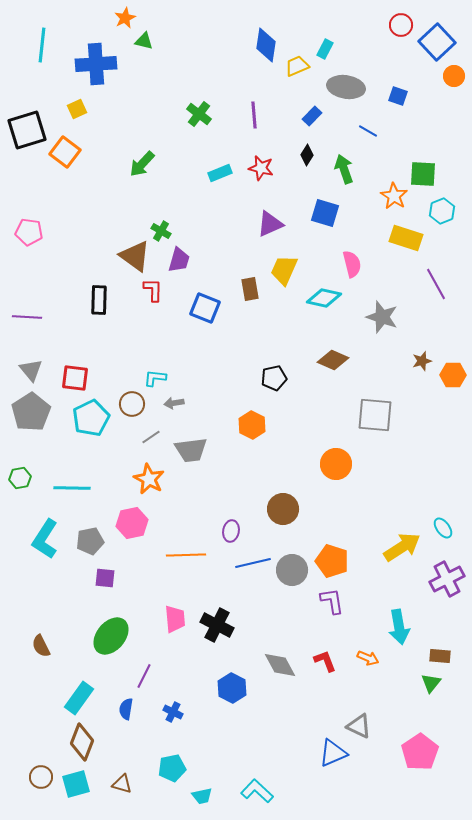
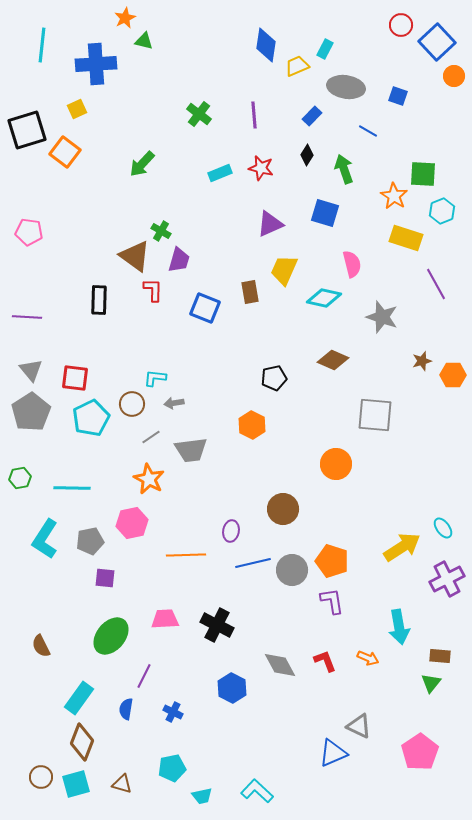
brown rectangle at (250, 289): moved 3 px down
pink trapezoid at (175, 619): moved 10 px left; rotated 88 degrees counterclockwise
